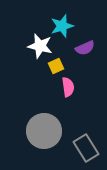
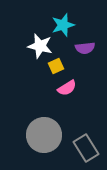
cyan star: moved 1 px right, 1 px up
purple semicircle: rotated 18 degrees clockwise
pink semicircle: moved 1 px left, 1 px down; rotated 66 degrees clockwise
gray circle: moved 4 px down
